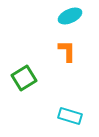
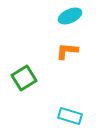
orange L-shape: rotated 85 degrees counterclockwise
